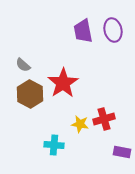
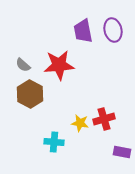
red star: moved 4 px left, 18 px up; rotated 28 degrees clockwise
yellow star: moved 1 px up
cyan cross: moved 3 px up
